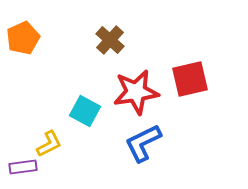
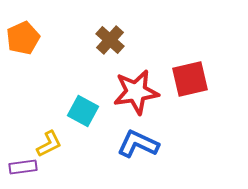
cyan square: moved 2 px left
blue L-shape: moved 5 px left, 1 px down; rotated 51 degrees clockwise
